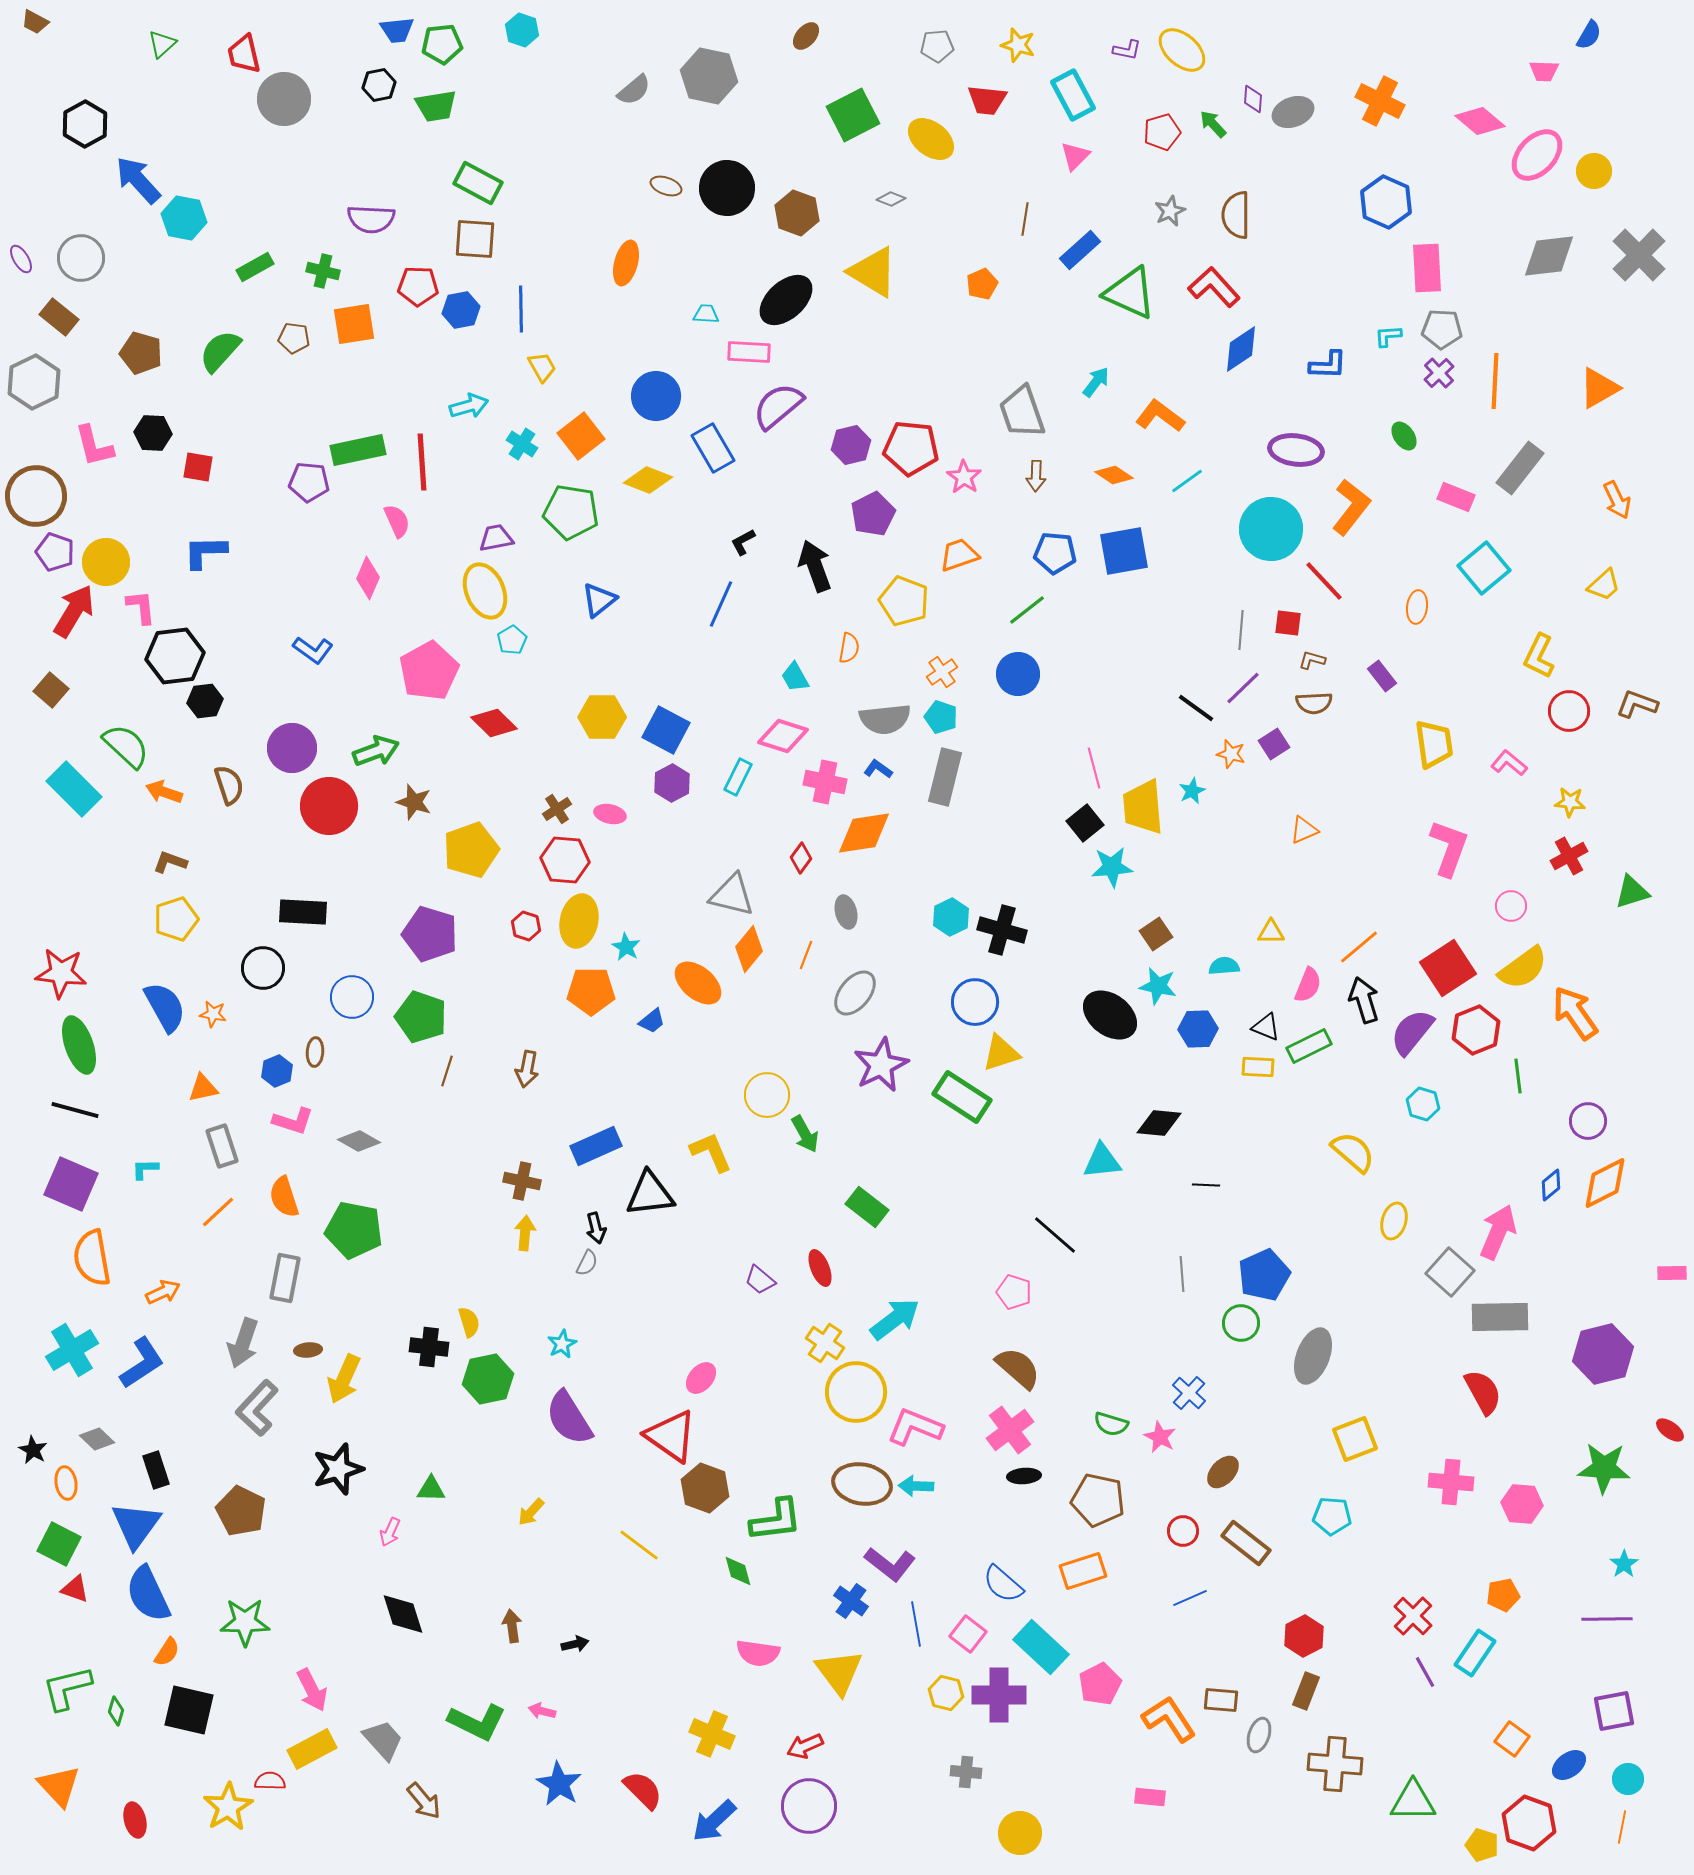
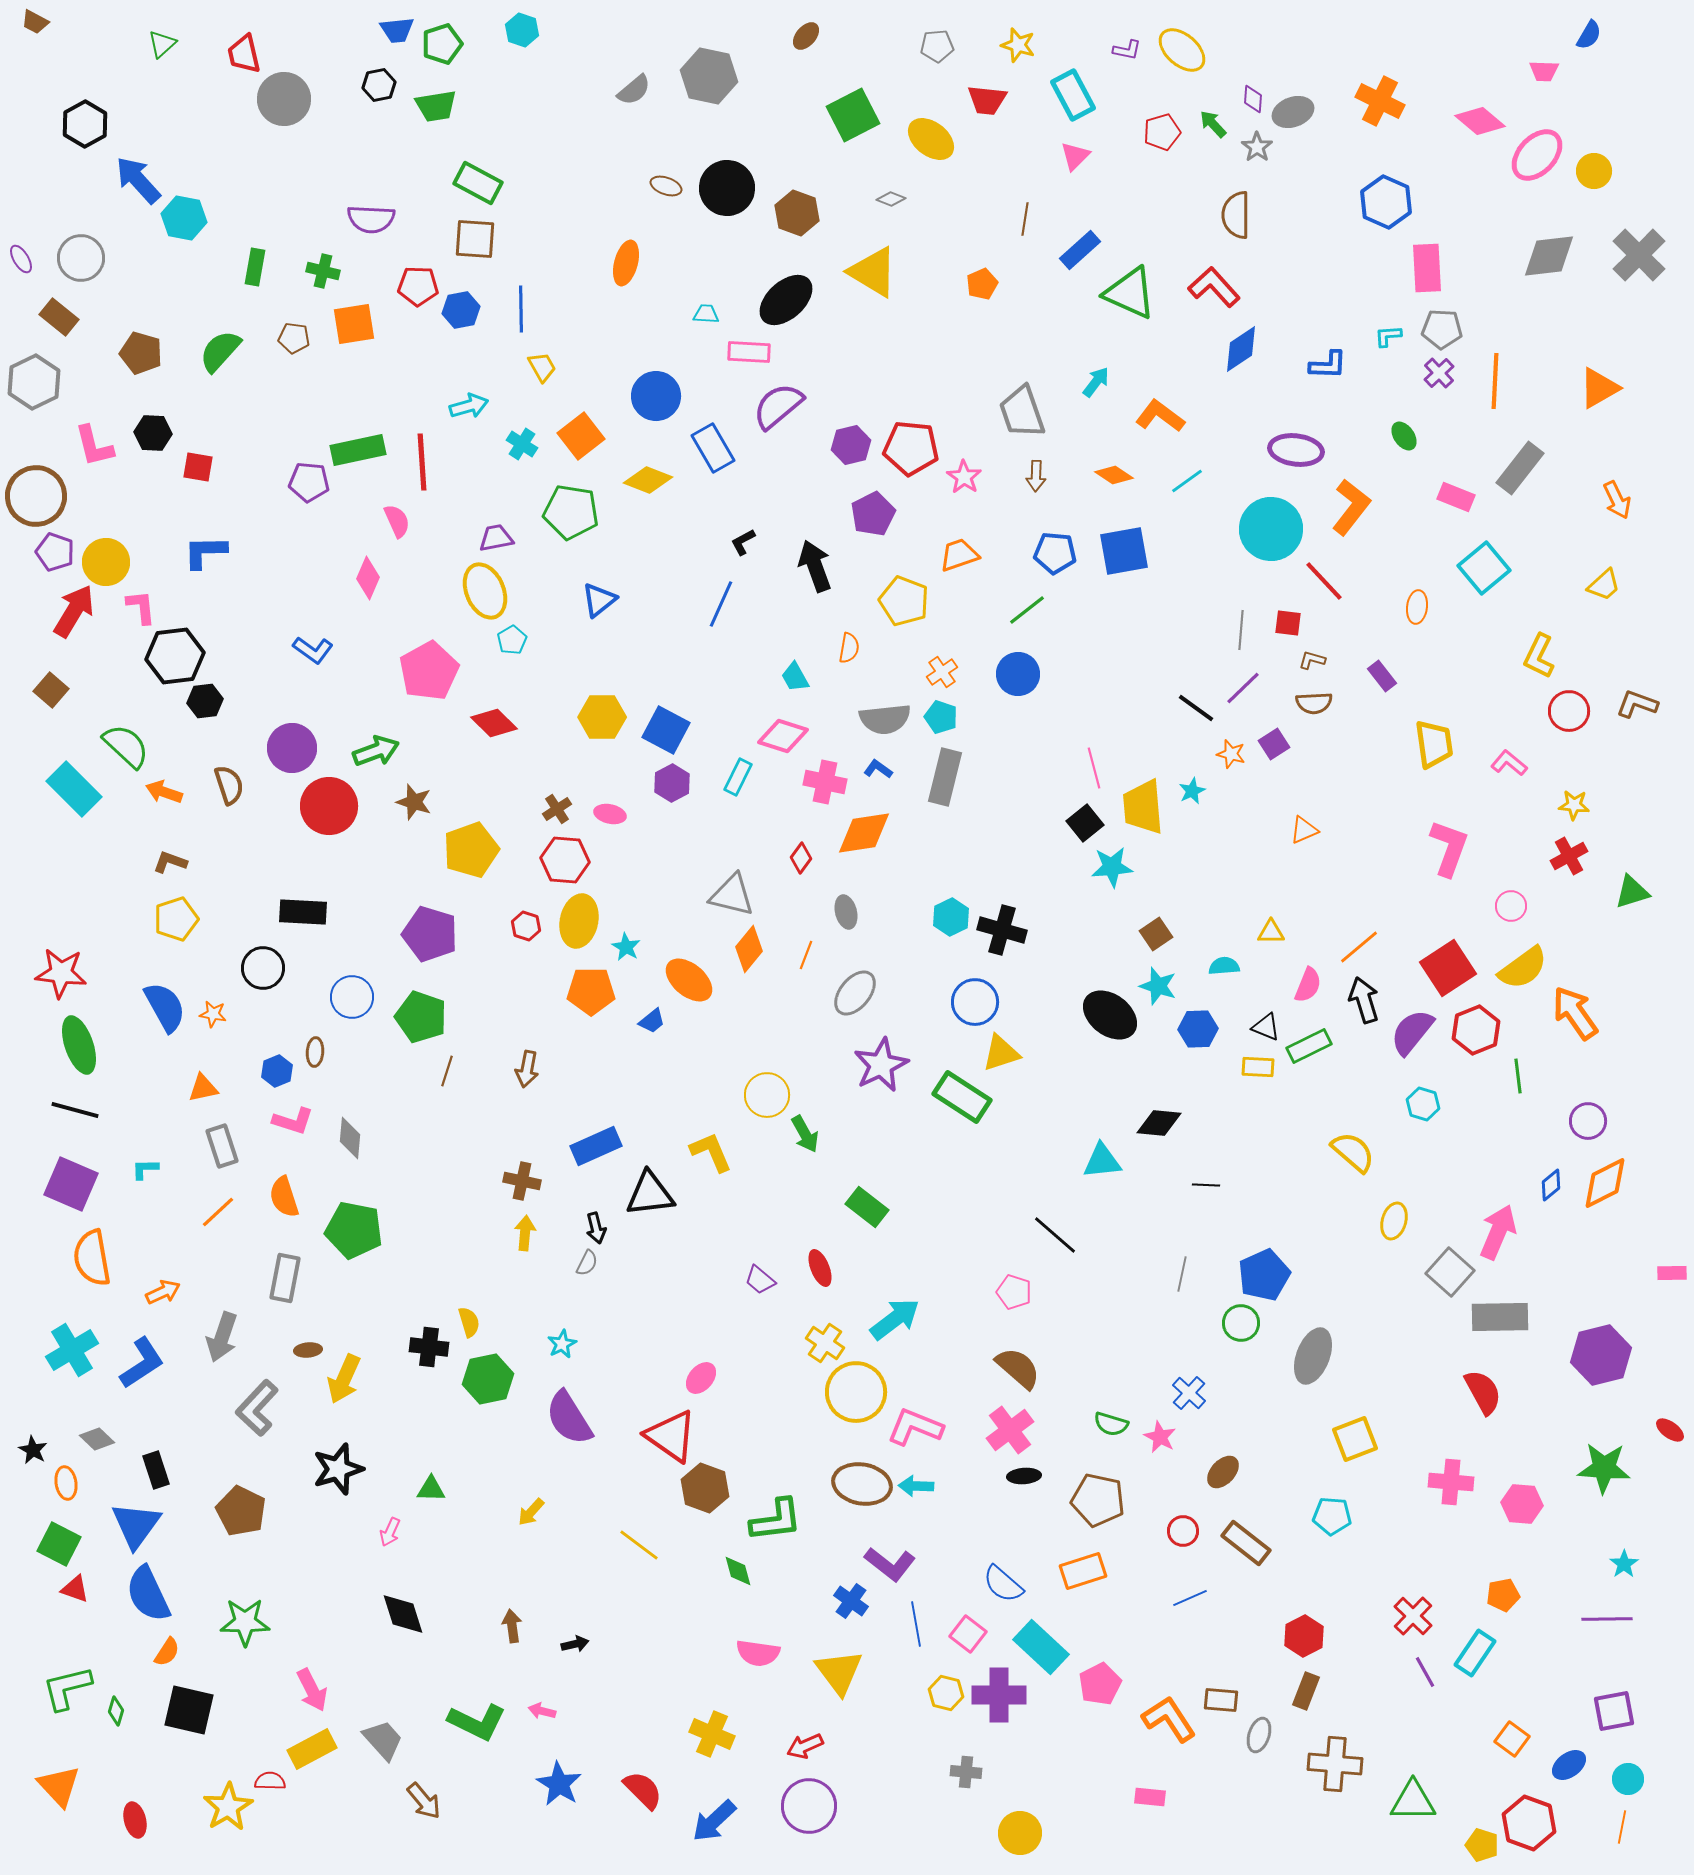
green pentagon at (442, 44): rotated 12 degrees counterclockwise
gray star at (1170, 211): moved 87 px right, 64 px up; rotated 12 degrees counterclockwise
green rectangle at (255, 267): rotated 51 degrees counterclockwise
yellow star at (1570, 802): moved 4 px right, 3 px down
orange ellipse at (698, 983): moved 9 px left, 3 px up
cyan star at (1158, 986): rotated 6 degrees clockwise
gray diamond at (359, 1141): moved 9 px left, 3 px up; rotated 66 degrees clockwise
gray line at (1182, 1274): rotated 16 degrees clockwise
gray arrow at (243, 1343): moved 21 px left, 6 px up
purple hexagon at (1603, 1354): moved 2 px left, 1 px down
